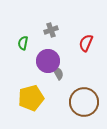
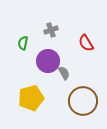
red semicircle: rotated 54 degrees counterclockwise
gray semicircle: moved 6 px right
brown circle: moved 1 px left, 1 px up
